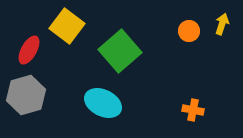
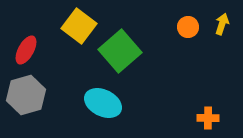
yellow square: moved 12 px right
orange circle: moved 1 px left, 4 px up
red ellipse: moved 3 px left
orange cross: moved 15 px right, 8 px down; rotated 10 degrees counterclockwise
